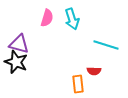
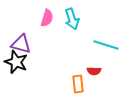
purple triangle: moved 2 px right
